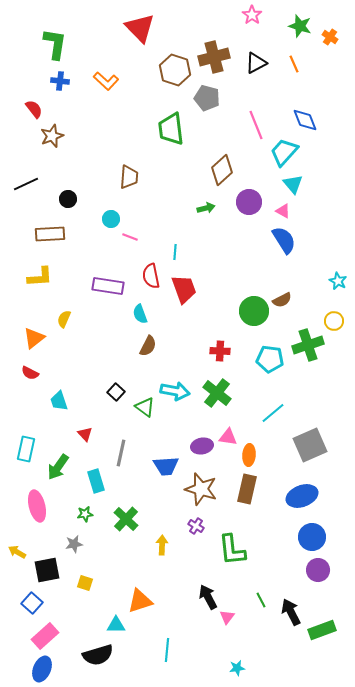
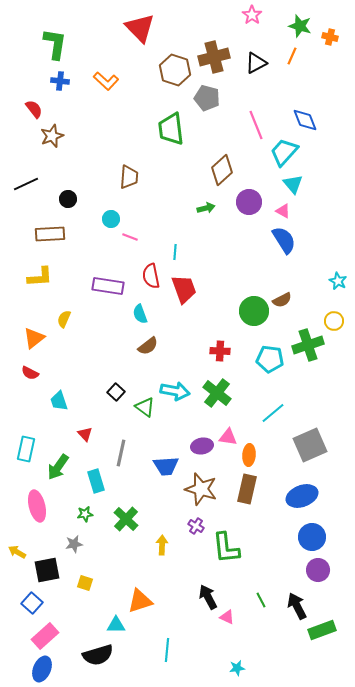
orange cross at (330, 37): rotated 21 degrees counterclockwise
orange line at (294, 64): moved 2 px left, 8 px up; rotated 48 degrees clockwise
brown semicircle at (148, 346): rotated 25 degrees clockwise
green L-shape at (232, 550): moved 6 px left, 2 px up
black arrow at (291, 612): moved 6 px right, 6 px up
pink triangle at (227, 617): rotated 42 degrees counterclockwise
